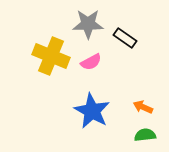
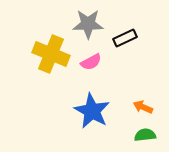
black rectangle: rotated 60 degrees counterclockwise
yellow cross: moved 2 px up
